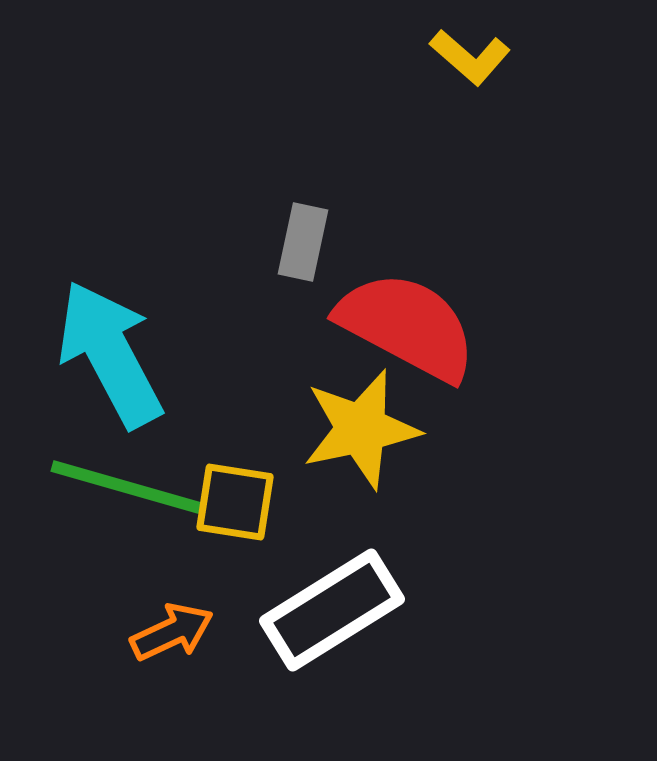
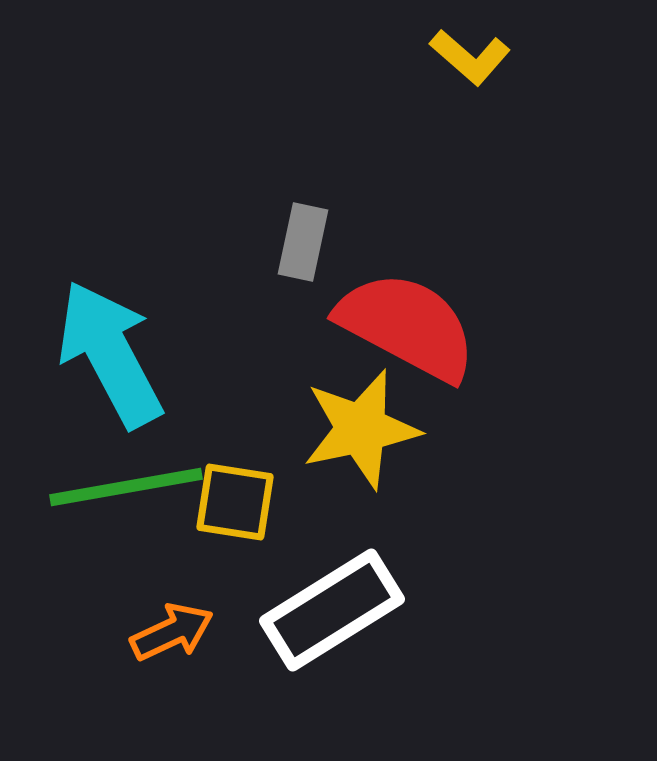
green line: rotated 26 degrees counterclockwise
